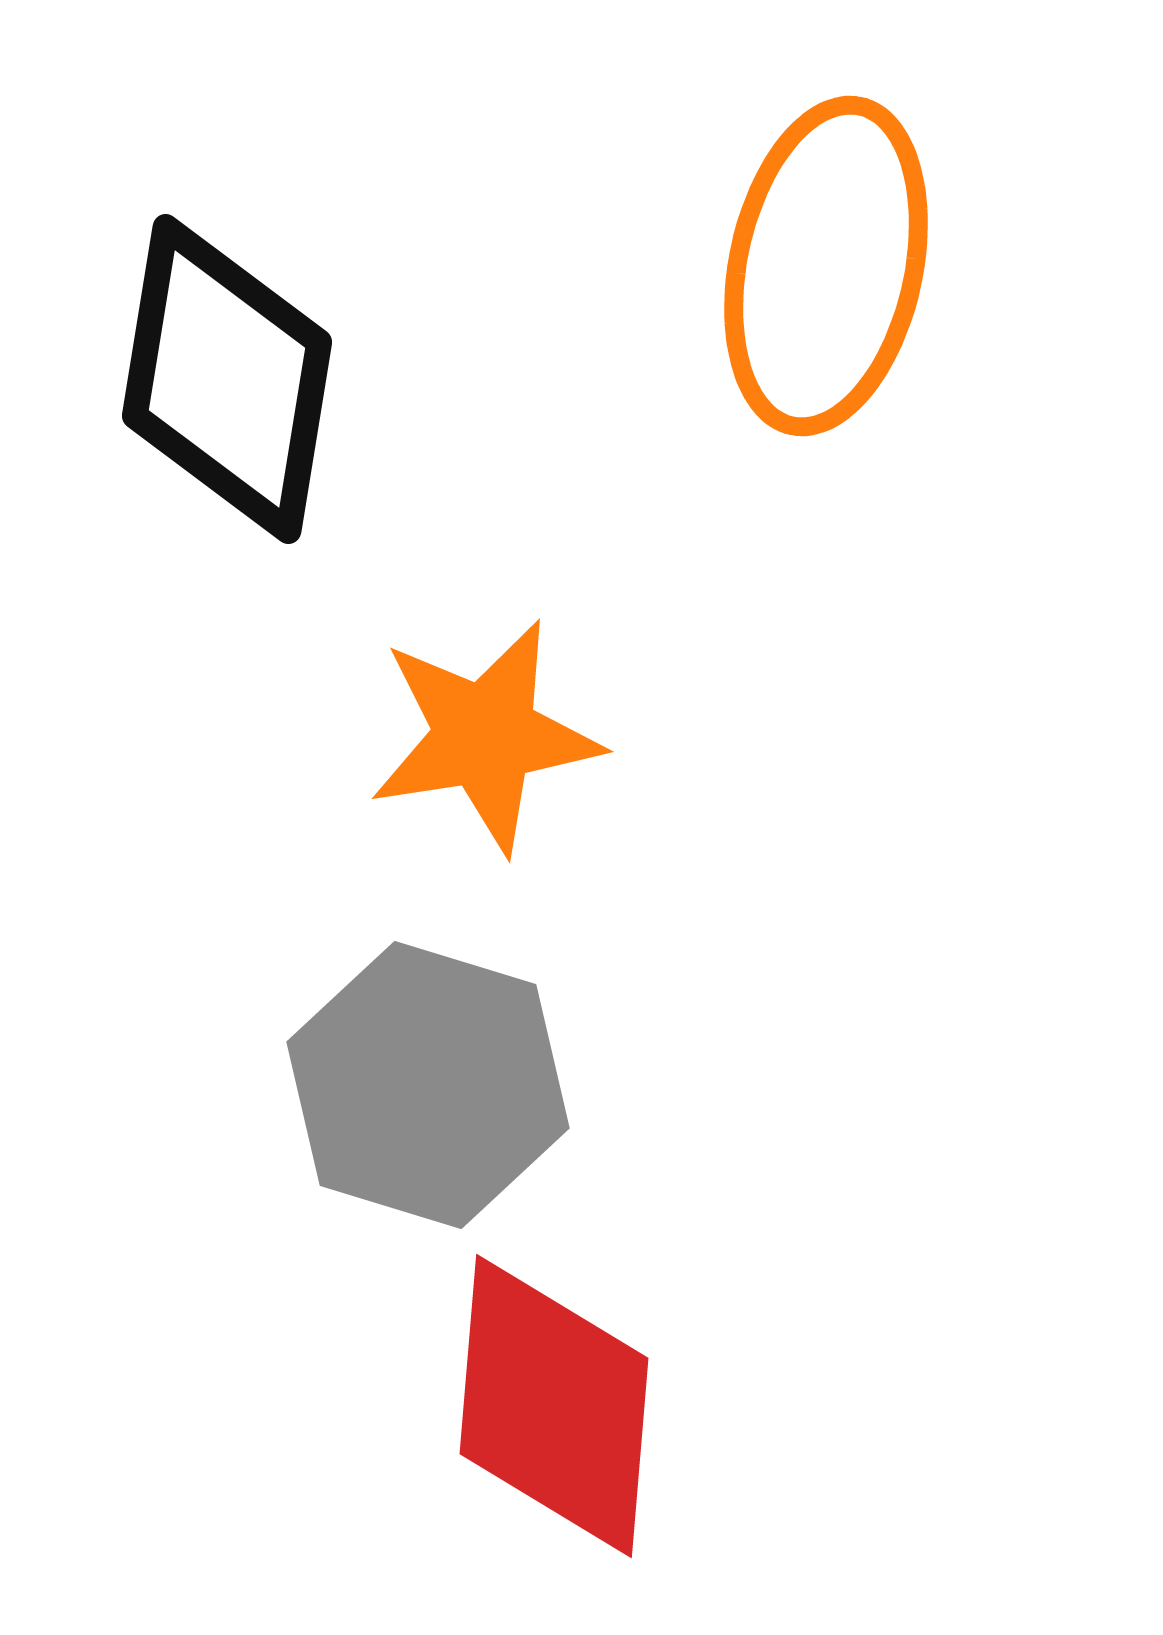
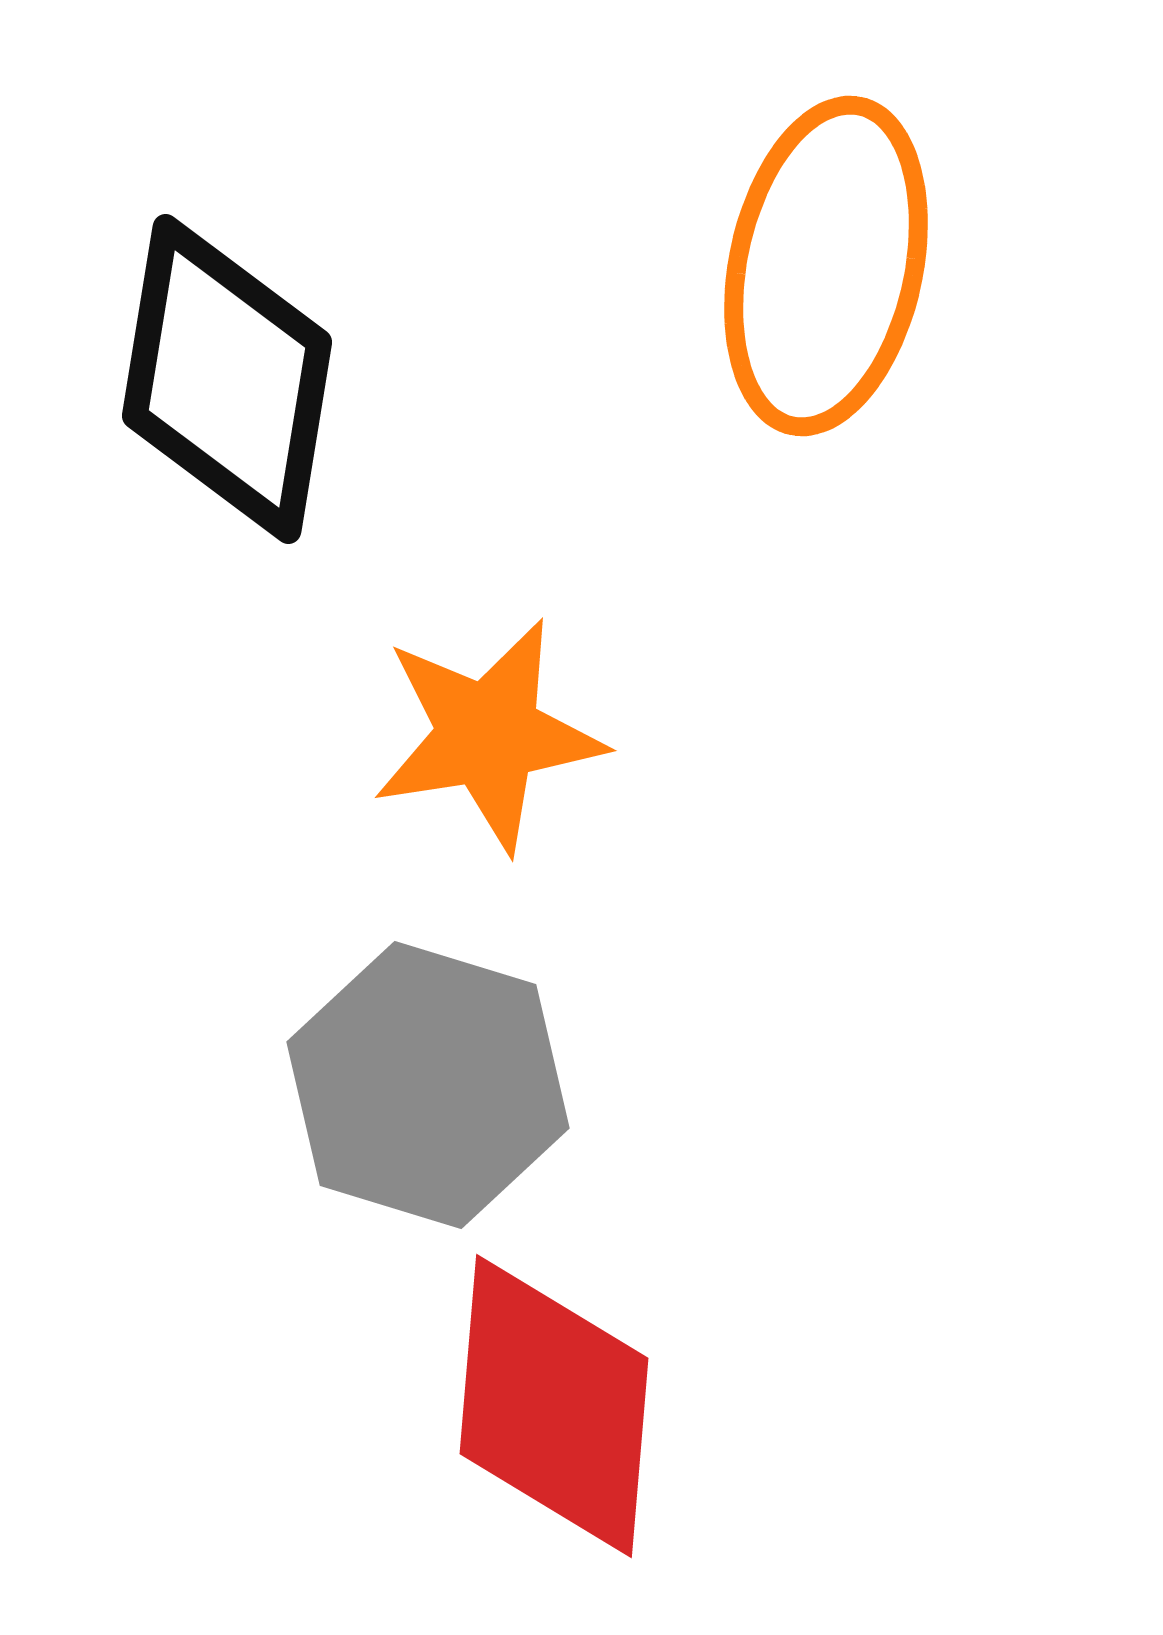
orange star: moved 3 px right, 1 px up
